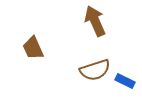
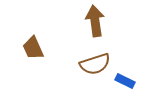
brown arrow: rotated 16 degrees clockwise
brown semicircle: moved 6 px up
